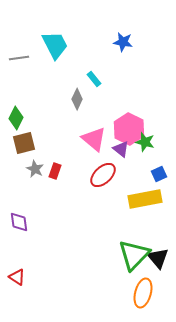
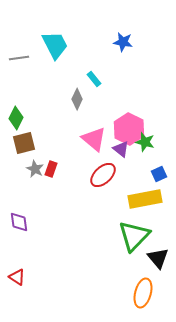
red rectangle: moved 4 px left, 2 px up
green triangle: moved 19 px up
